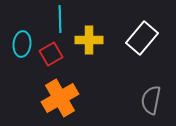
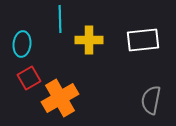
white rectangle: moved 1 px right, 2 px down; rotated 44 degrees clockwise
red square: moved 22 px left, 24 px down
